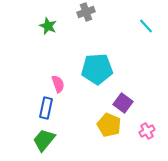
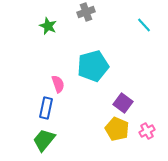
cyan line: moved 2 px left, 1 px up
cyan pentagon: moved 4 px left, 3 px up; rotated 12 degrees counterclockwise
yellow pentagon: moved 8 px right, 4 px down
